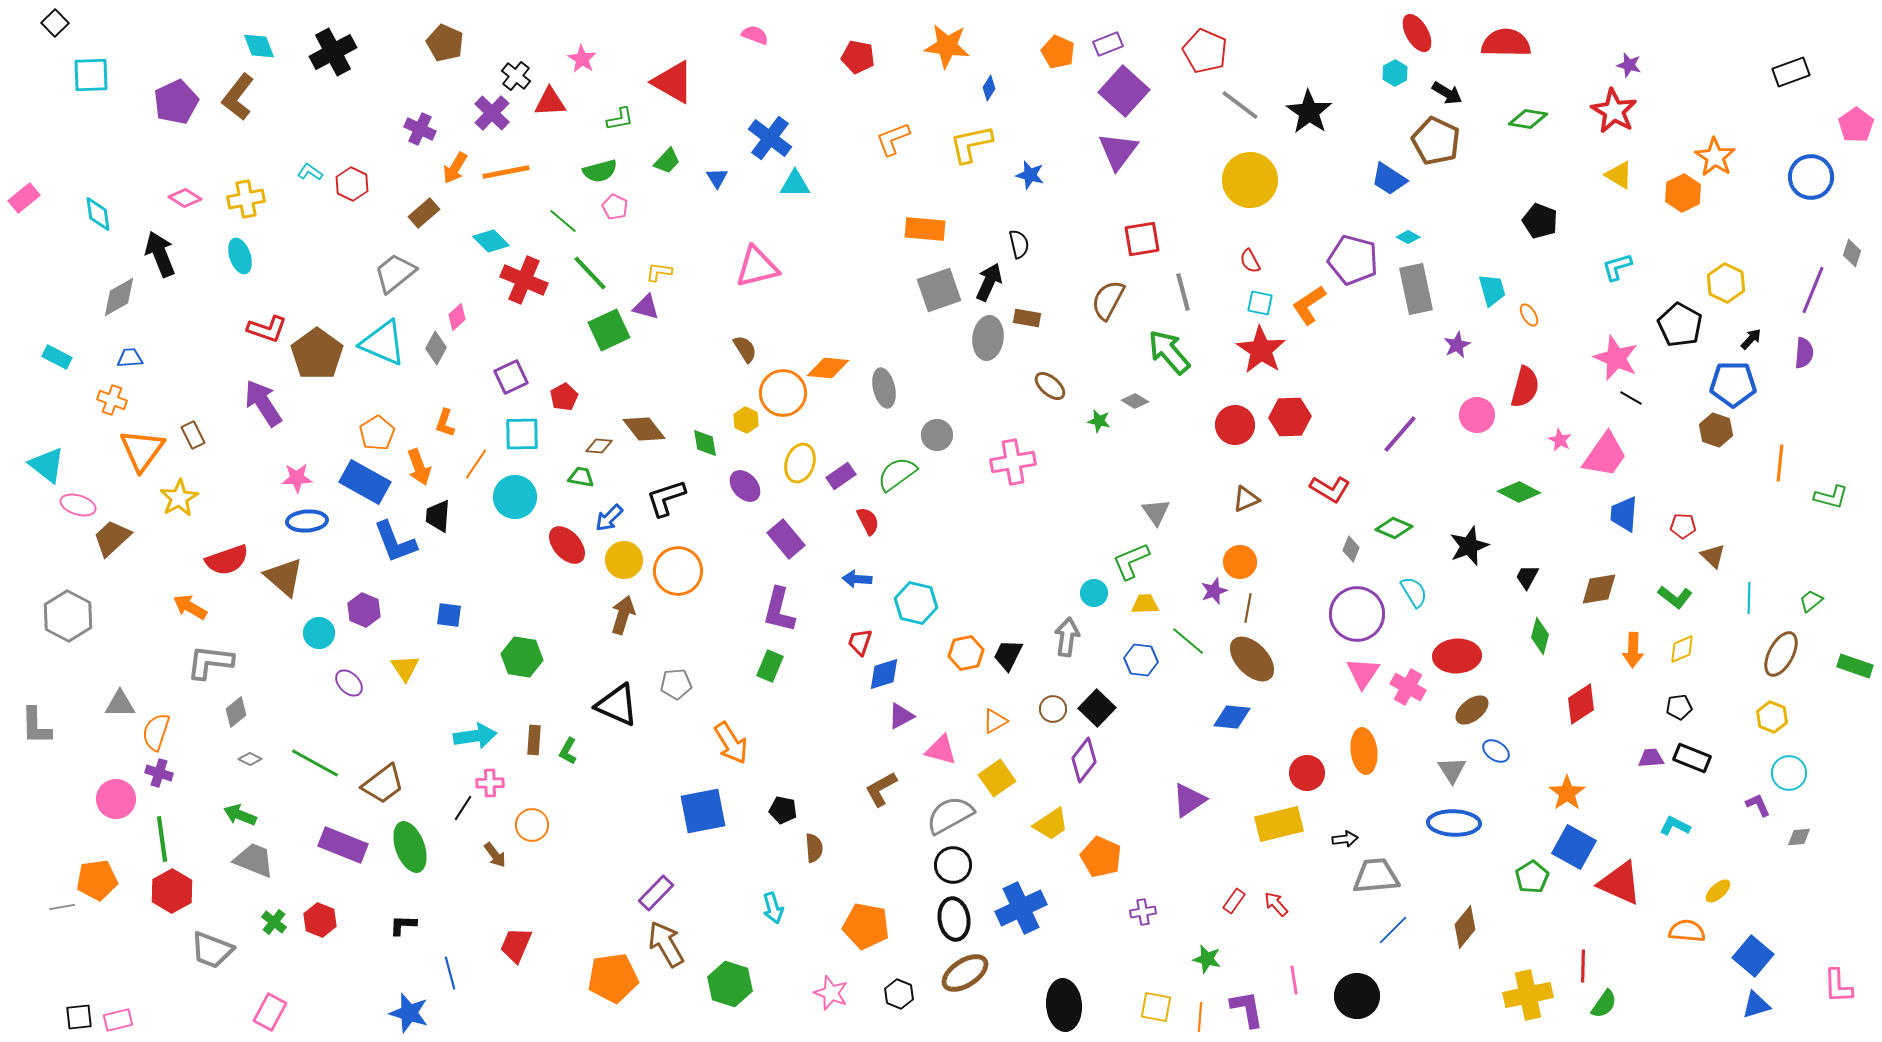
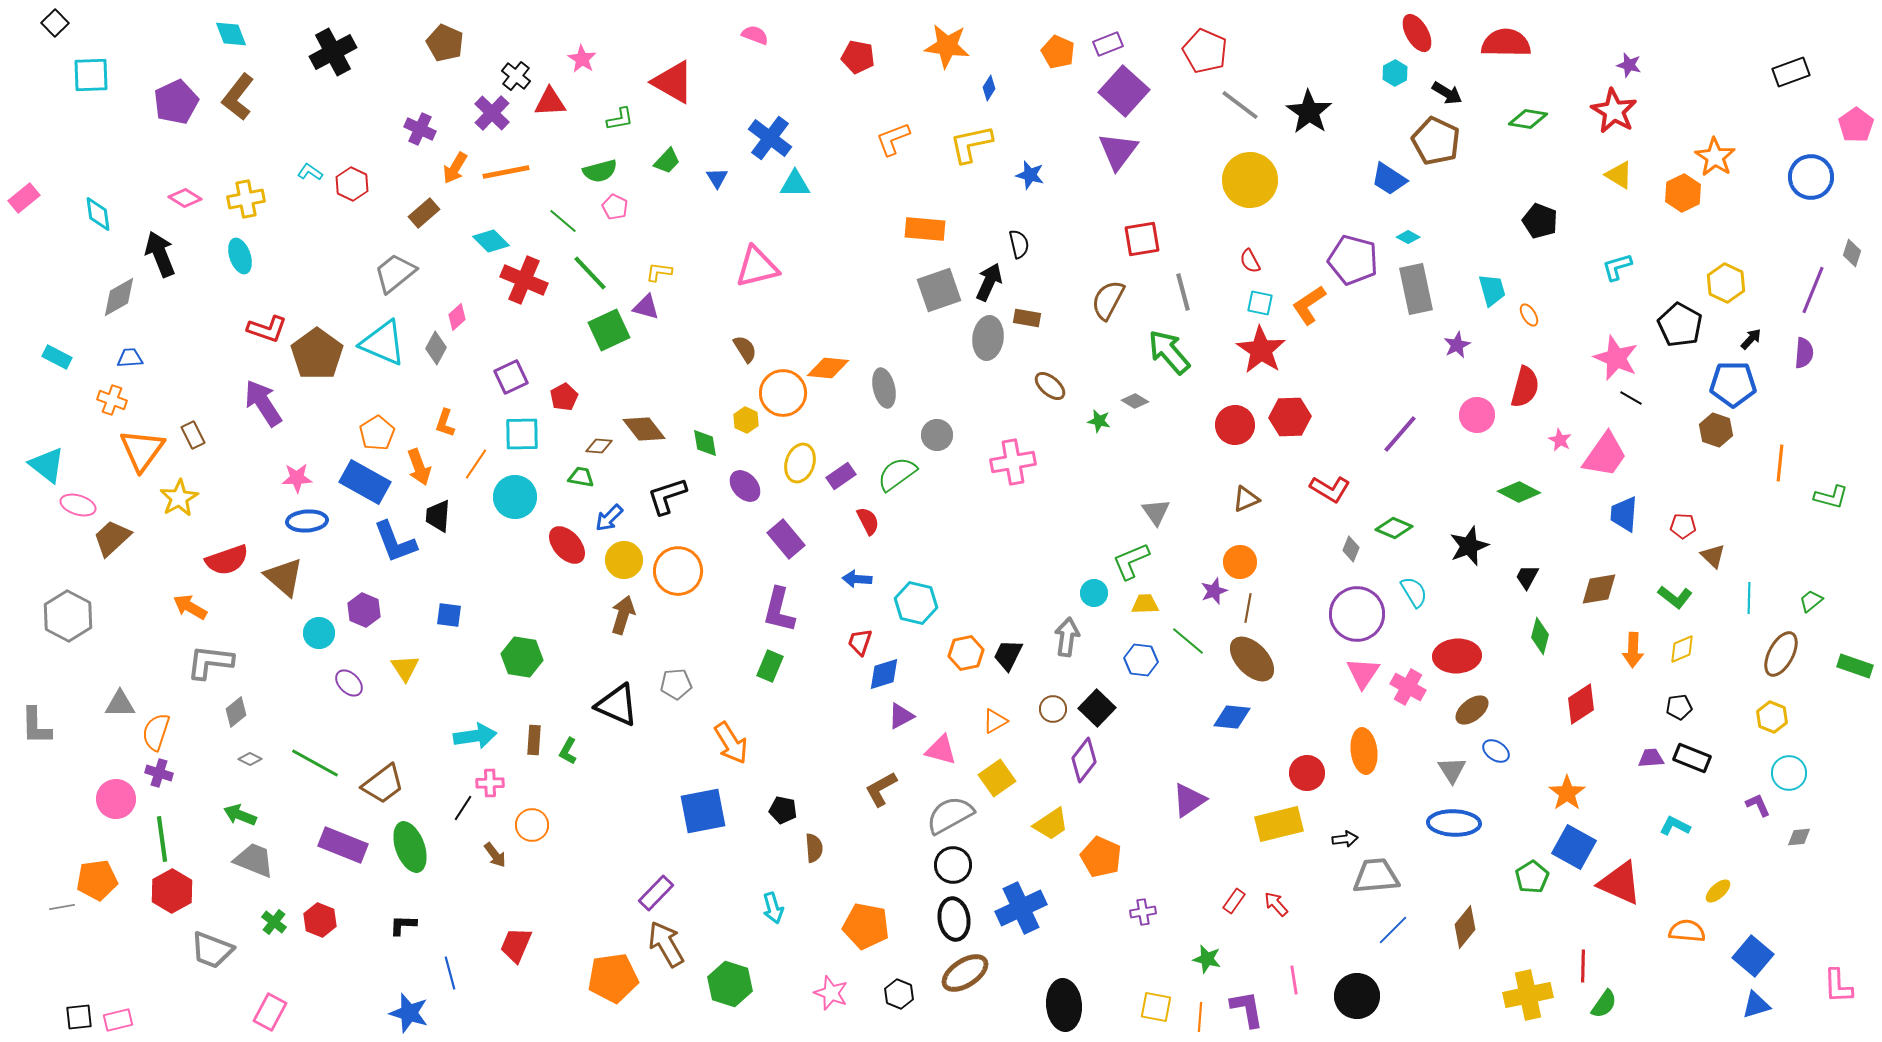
cyan diamond at (259, 46): moved 28 px left, 12 px up
black L-shape at (666, 498): moved 1 px right, 2 px up
